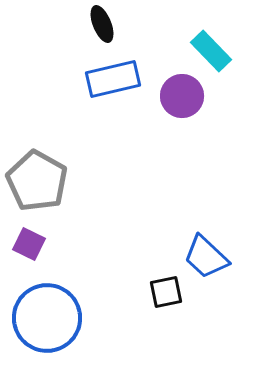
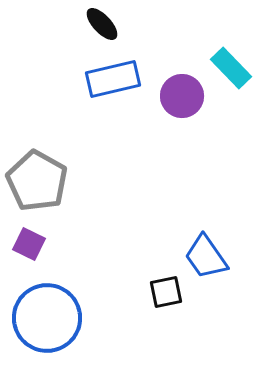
black ellipse: rotated 21 degrees counterclockwise
cyan rectangle: moved 20 px right, 17 px down
blue trapezoid: rotated 12 degrees clockwise
